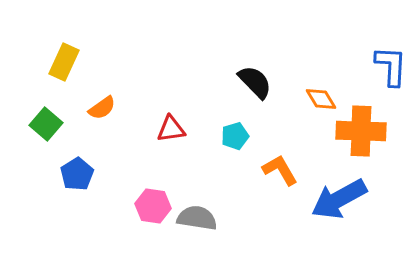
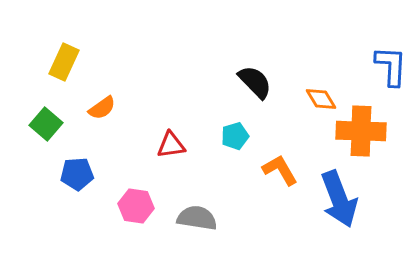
red triangle: moved 16 px down
blue pentagon: rotated 28 degrees clockwise
blue arrow: rotated 82 degrees counterclockwise
pink hexagon: moved 17 px left
